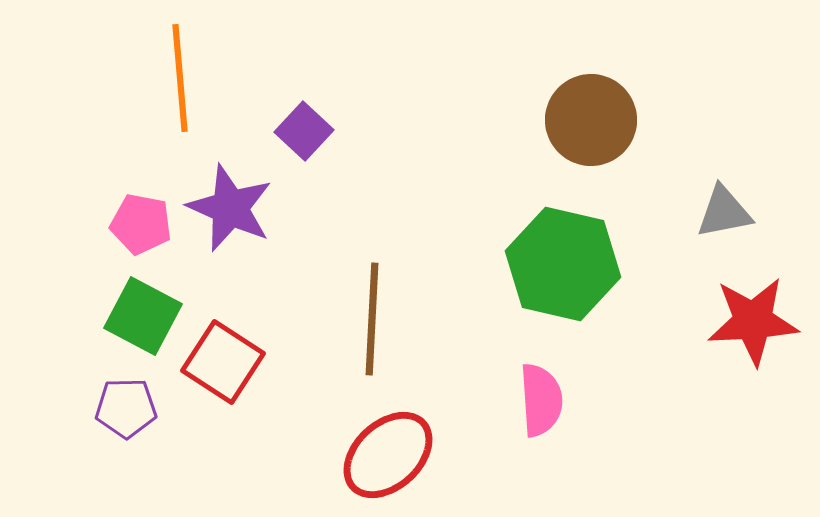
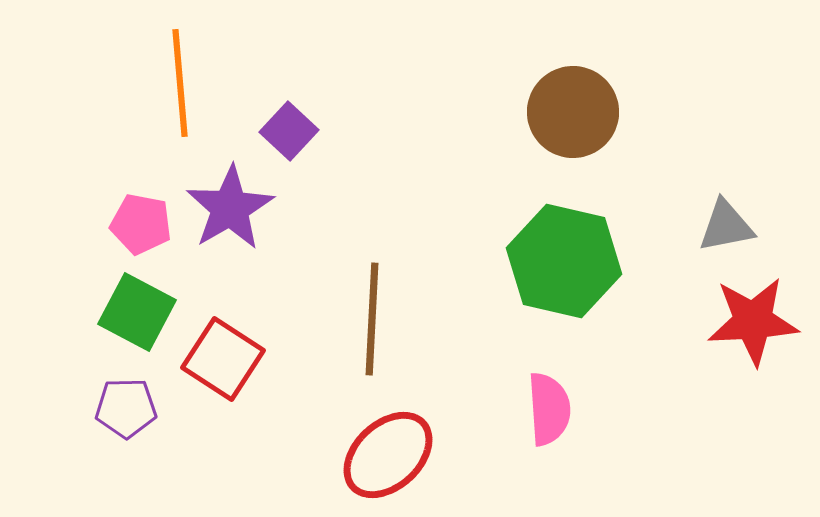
orange line: moved 5 px down
brown circle: moved 18 px left, 8 px up
purple square: moved 15 px left
purple star: rotated 18 degrees clockwise
gray triangle: moved 2 px right, 14 px down
green hexagon: moved 1 px right, 3 px up
green square: moved 6 px left, 4 px up
red square: moved 3 px up
pink semicircle: moved 8 px right, 9 px down
